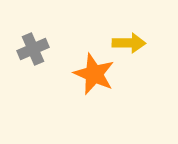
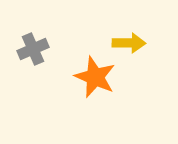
orange star: moved 1 px right, 3 px down
